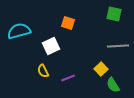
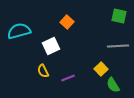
green square: moved 5 px right, 2 px down
orange square: moved 1 px left, 1 px up; rotated 24 degrees clockwise
